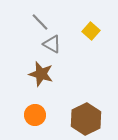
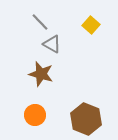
yellow square: moved 6 px up
brown hexagon: rotated 12 degrees counterclockwise
